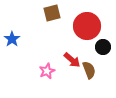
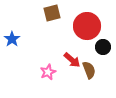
pink star: moved 1 px right, 1 px down
